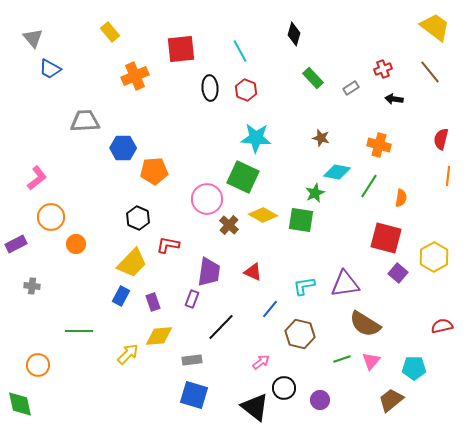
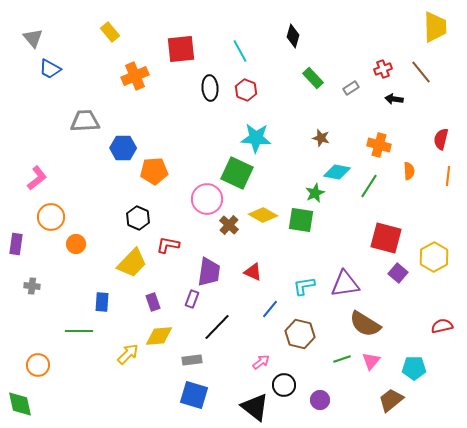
yellow trapezoid at (435, 27): rotated 52 degrees clockwise
black diamond at (294, 34): moved 1 px left, 2 px down
brown line at (430, 72): moved 9 px left
green square at (243, 177): moved 6 px left, 4 px up
orange semicircle at (401, 198): moved 8 px right, 27 px up; rotated 12 degrees counterclockwise
purple rectangle at (16, 244): rotated 55 degrees counterclockwise
blue rectangle at (121, 296): moved 19 px left, 6 px down; rotated 24 degrees counterclockwise
black line at (221, 327): moved 4 px left
black circle at (284, 388): moved 3 px up
